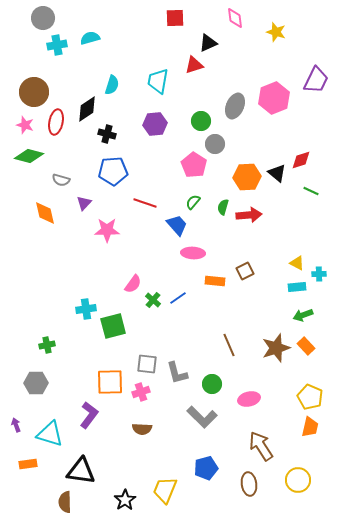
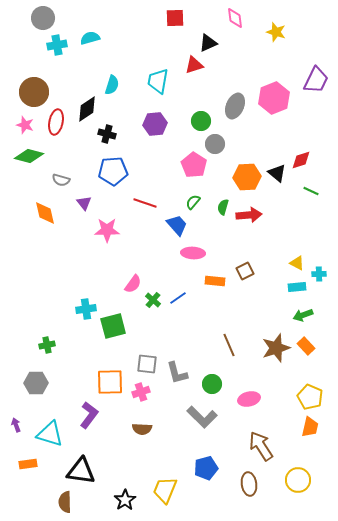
purple triangle at (84, 203): rotated 21 degrees counterclockwise
